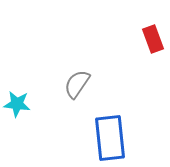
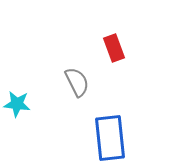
red rectangle: moved 39 px left, 9 px down
gray semicircle: moved 2 px up; rotated 120 degrees clockwise
